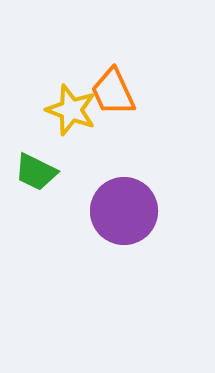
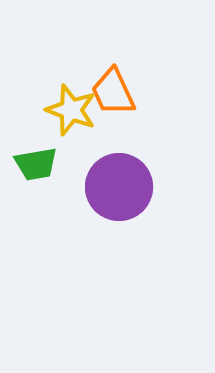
green trapezoid: moved 8 px up; rotated 36 degrees counterclockwise
purple circle: moved 5 px left, 24 px up
